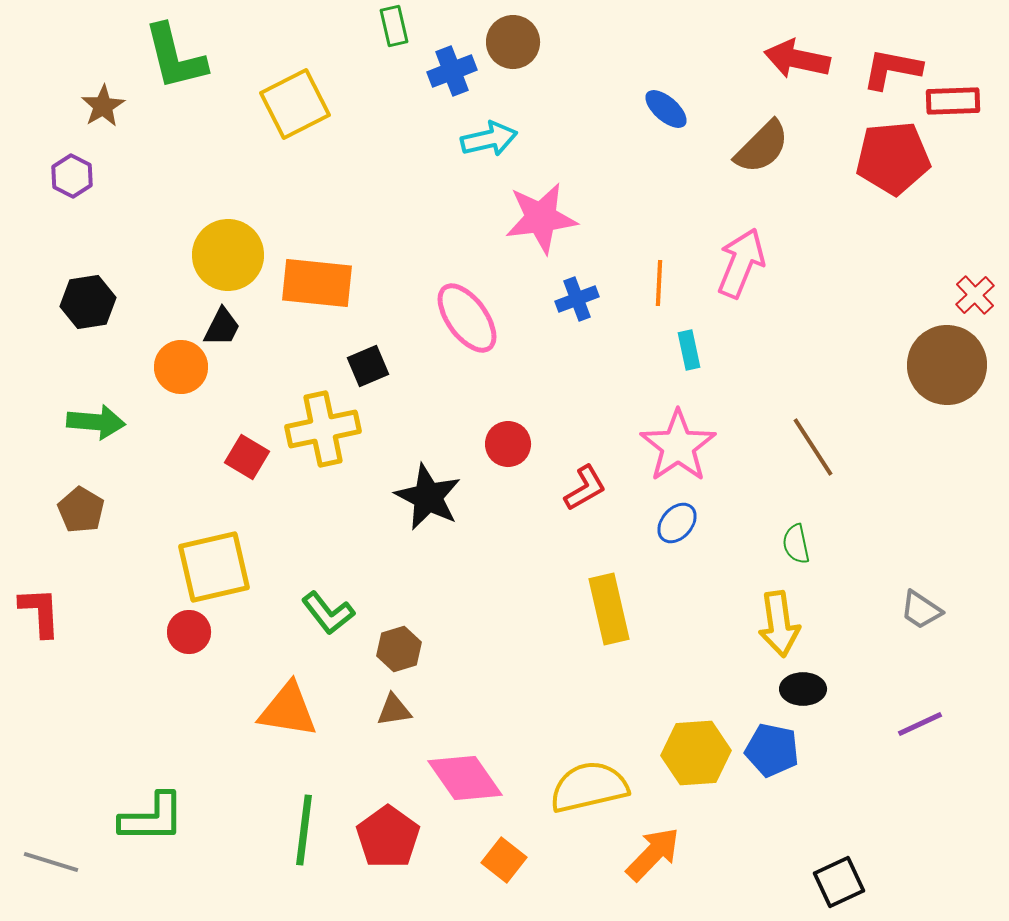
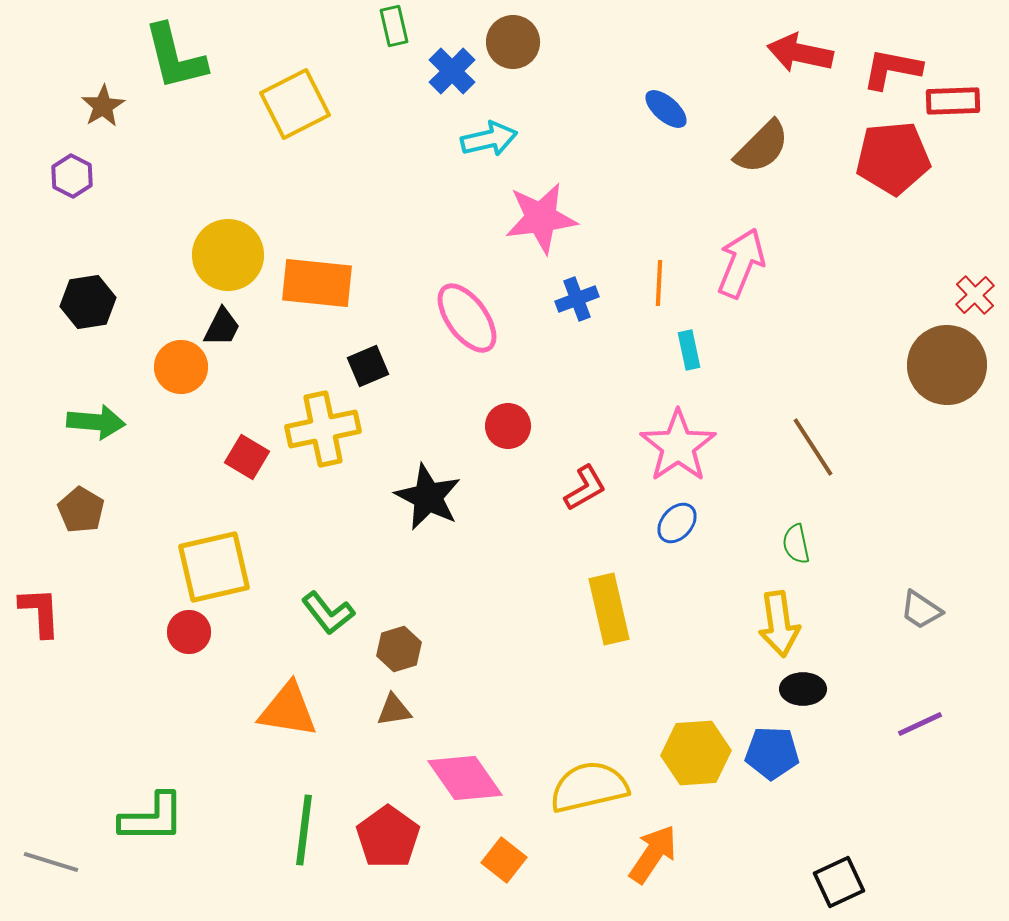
red arrow at (797, 59): moved 3 px right, 6 px up
blue cross at (452, 71): rotated 24 degrees counterclockwise
red circle at (508, 444): moved 18 px up
blue pentagon at (772, 750): moved 3 px down; rotated 10 degrees counterclockwise
orange arrow at (653, 854): rotated 10 degrees counterclockwise
